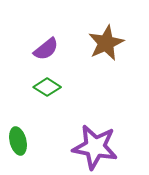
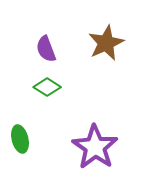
purple semicircle: rotated 108 degrees clockwise
green ellipse: moved 2 px right, 2 px up
purple star: rotated 24 degrees clockwise
